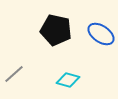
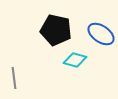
gray line: moved 4 px down; rotated 55 degrees counterclockwise
cyan diamond: moved 7 px right, 20 px up
